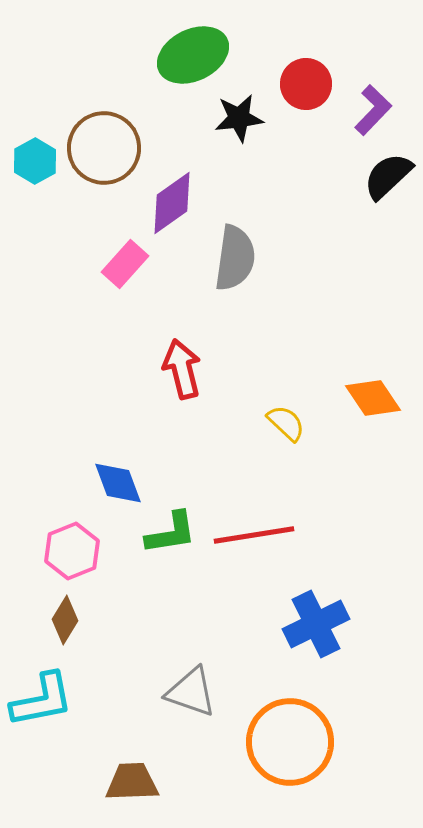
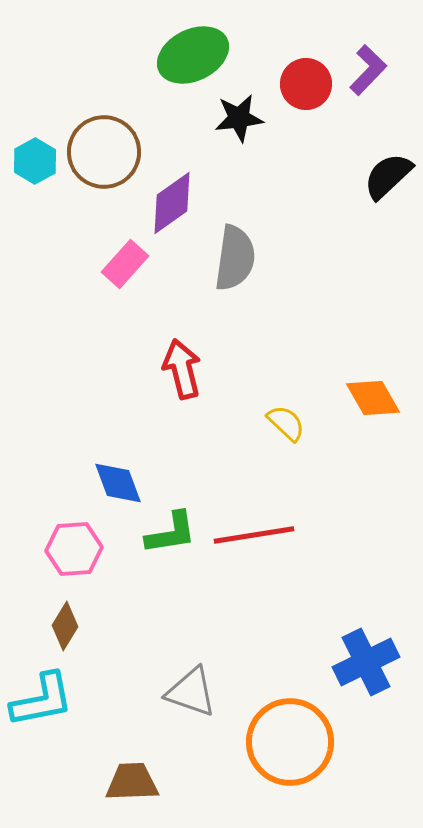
purple L-shape: moved 5 px left, 40 px up
brown circle: moved 4 px down
orange diamond: rotated 4 degrees clockwise
pink hexagon: moved 2 px right, 2 px up; rotated 18 degrees clockwise
brown diamond: moved 6 px down
blue cross: moved 50 px right, 38 px down
